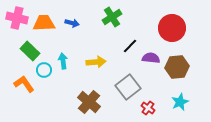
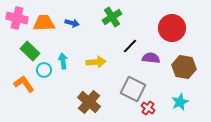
brown hexagon: moved 7 px right; rotated 15 degrees clockwise
gray square: moved 5 px right, 2 px down; rotated 25 degrees counterclockwise
